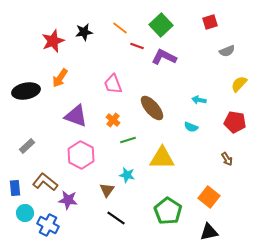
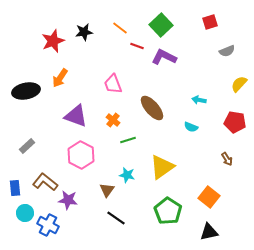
yellow triangle: moved 9 px down; rotated 36 degrees counterclockwise
